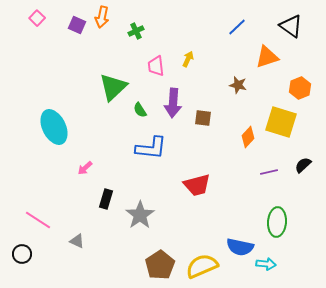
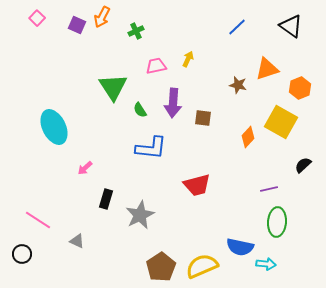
orange arrow: rotated 15 degrees clockwise
orange triangle: moved 12 px down
pink trapezoid: rotated 85 degrees clockwise
green triangle: rotated 20 degrees counterclockwise
yellow square: rotated 12 degrees clockwise
purple line: moved 17 px down
gray star: rotated 8 degrees clockwise
brown pentagon: moved 1 px right, 2 px down
